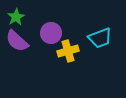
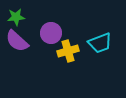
green star: rotated 24 degrees clockwise
cyan trapezoid: moved 5 px down
